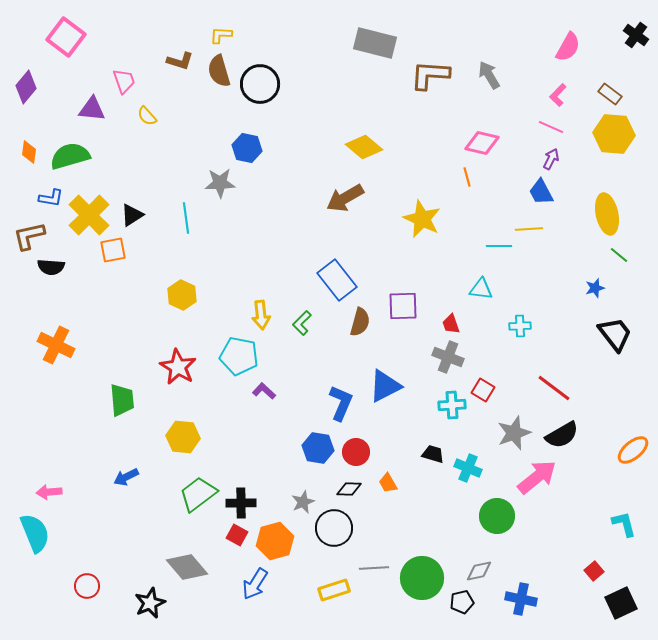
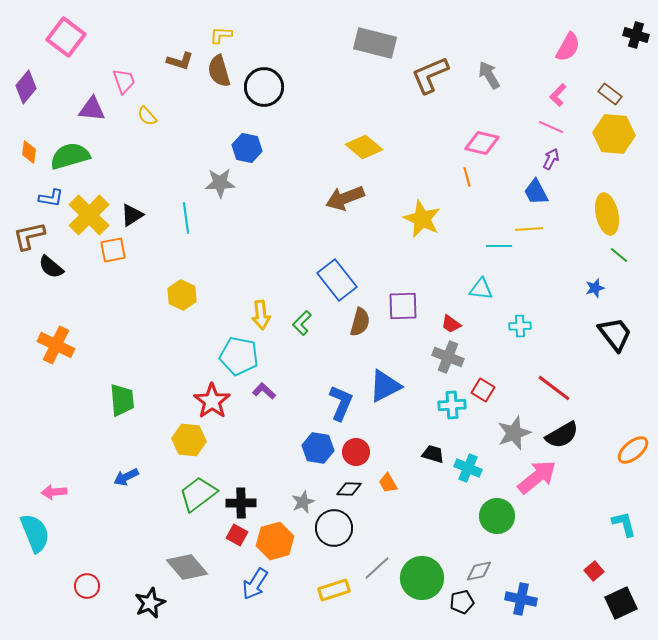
black cross at (636, 35): rotated 20 degrees counterclockwise
brown L-shape at (430, 75): rotated 27 degrees counterclockwise
black circle at (260, 84): moved 4 px right, 3 px down
blue trapezoid at (541, 192): moved 5 px left
brown arrow at (345, 198): rotated 9 degrees clockwise
black semicircle at (51, 267): rotated 36 degrees clockwise
red trapezoid at (451, 324): rotated 35 degrees counterclockwise
red star at (178, 367): moved 34 px right, 34 px down; rotated 6 degrees clockwise
yellow hexagon at (183, 437): moved 6 px right, 3 px down
pink arrow at (49, 492): moved 5 px right
gray line at (374, 568): moved 3 px right; rotated 40 degrees counterclockwise
